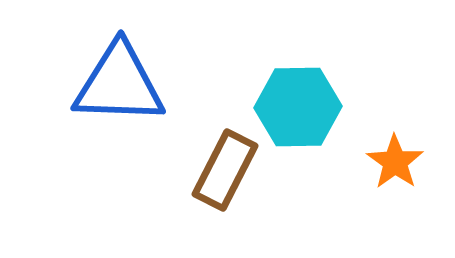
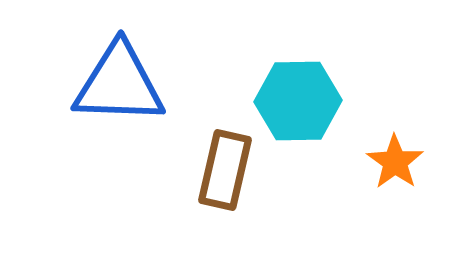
cyan hexagon: moved 6 px up
brown rectangle: rotated 14 degrees counterclockwise
